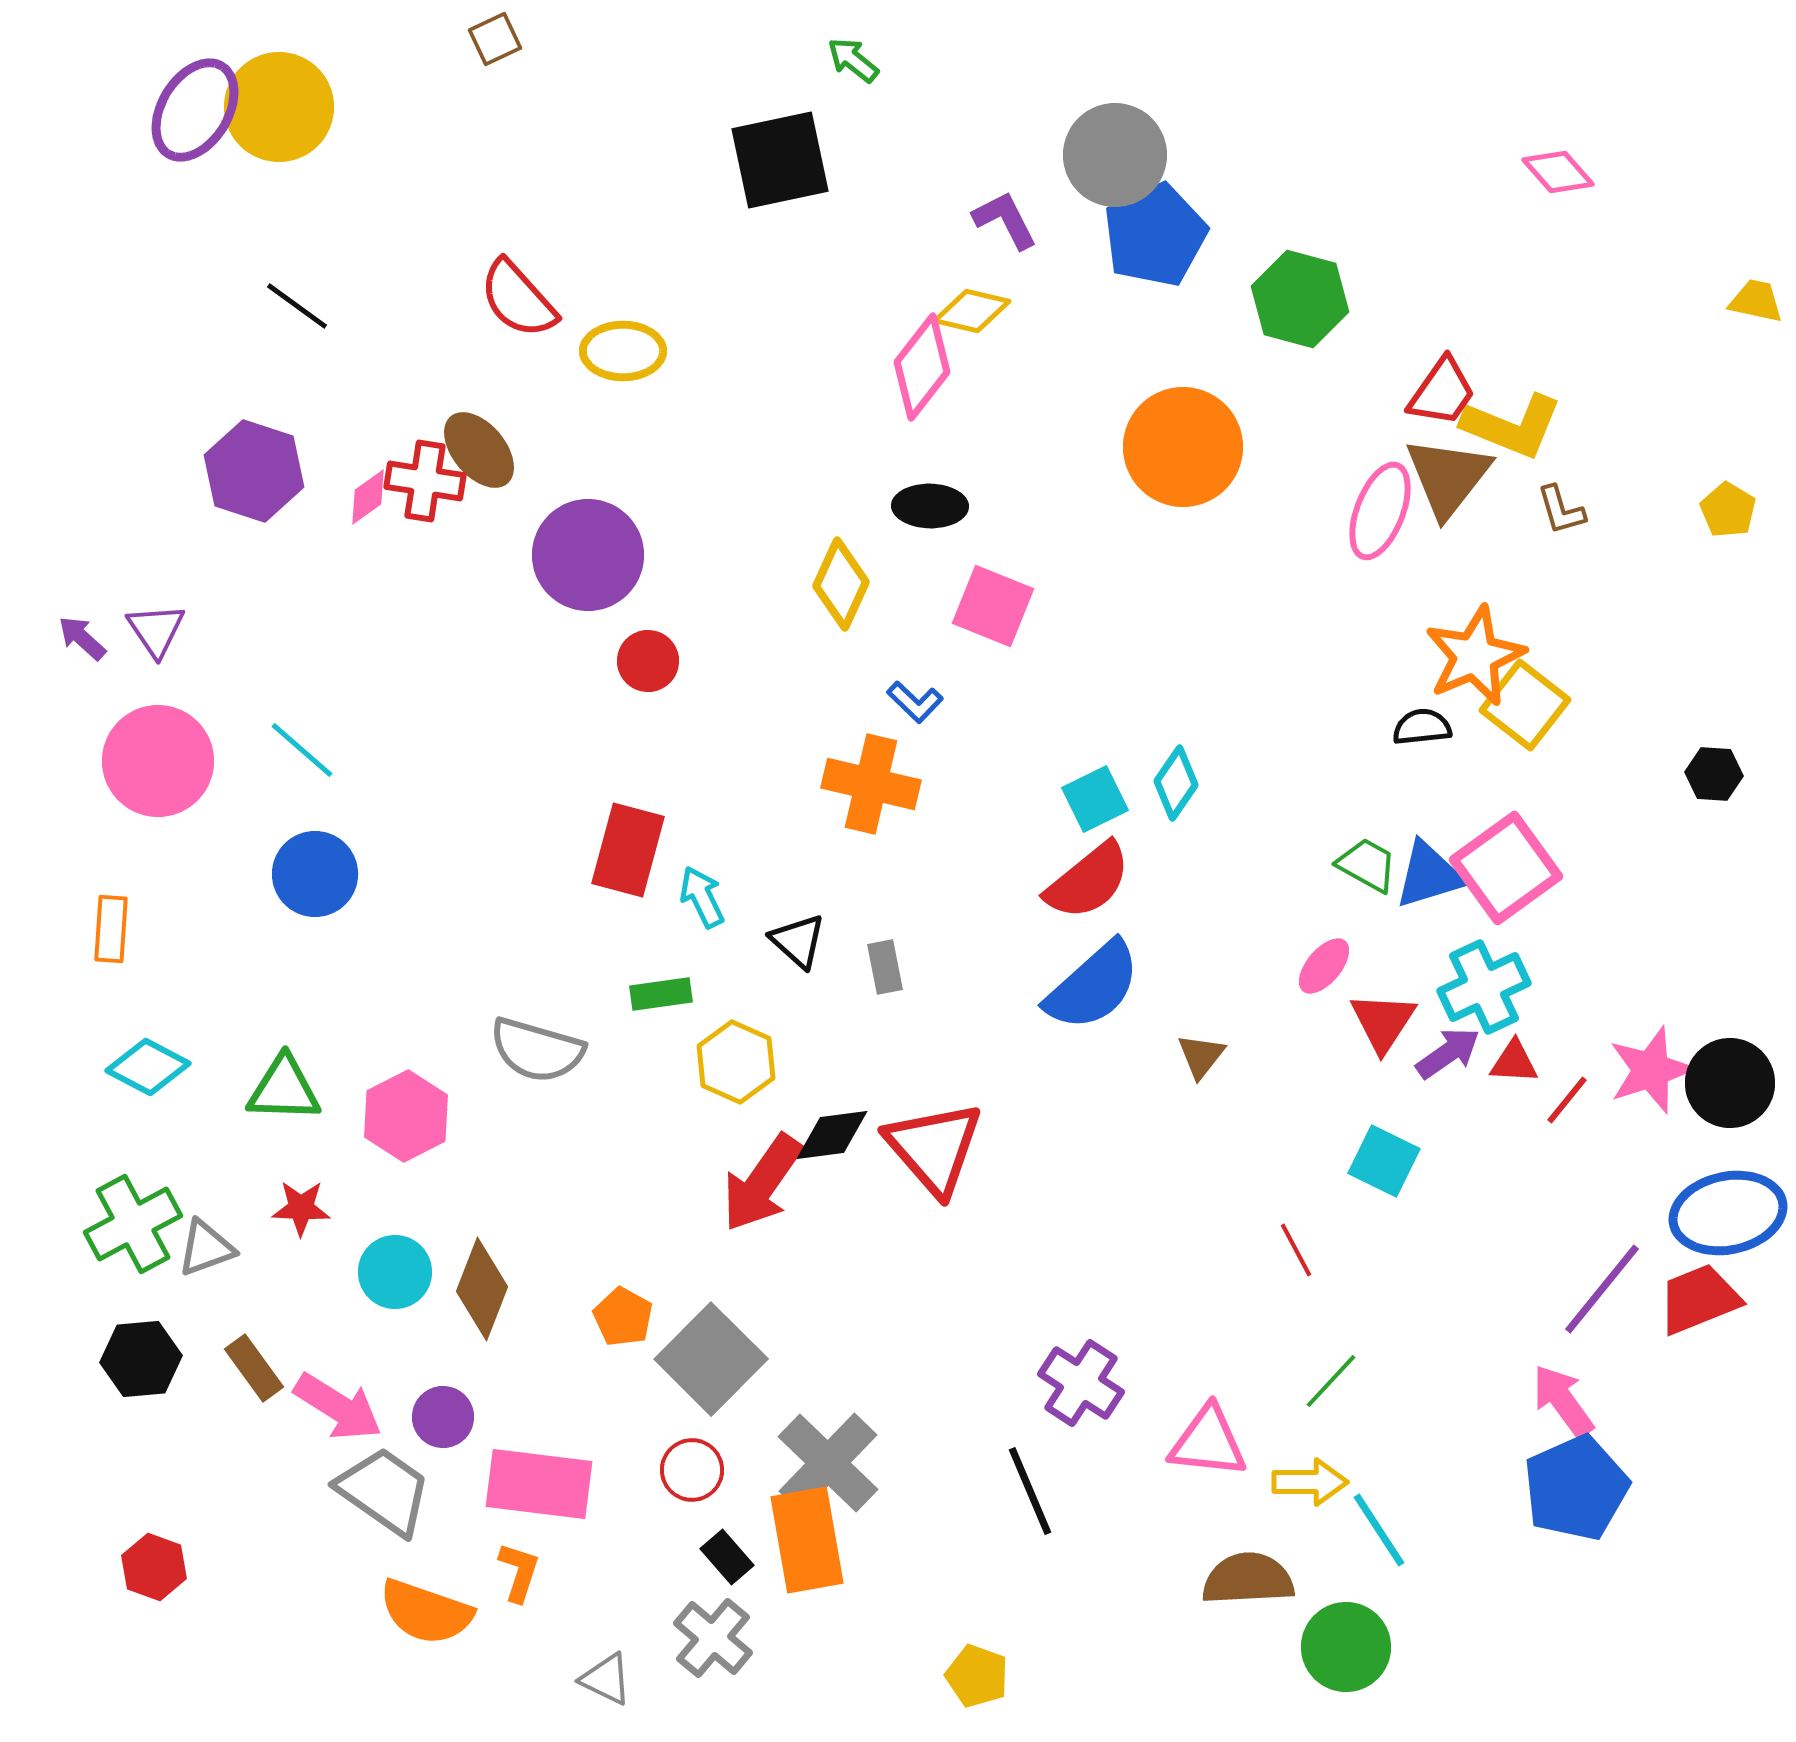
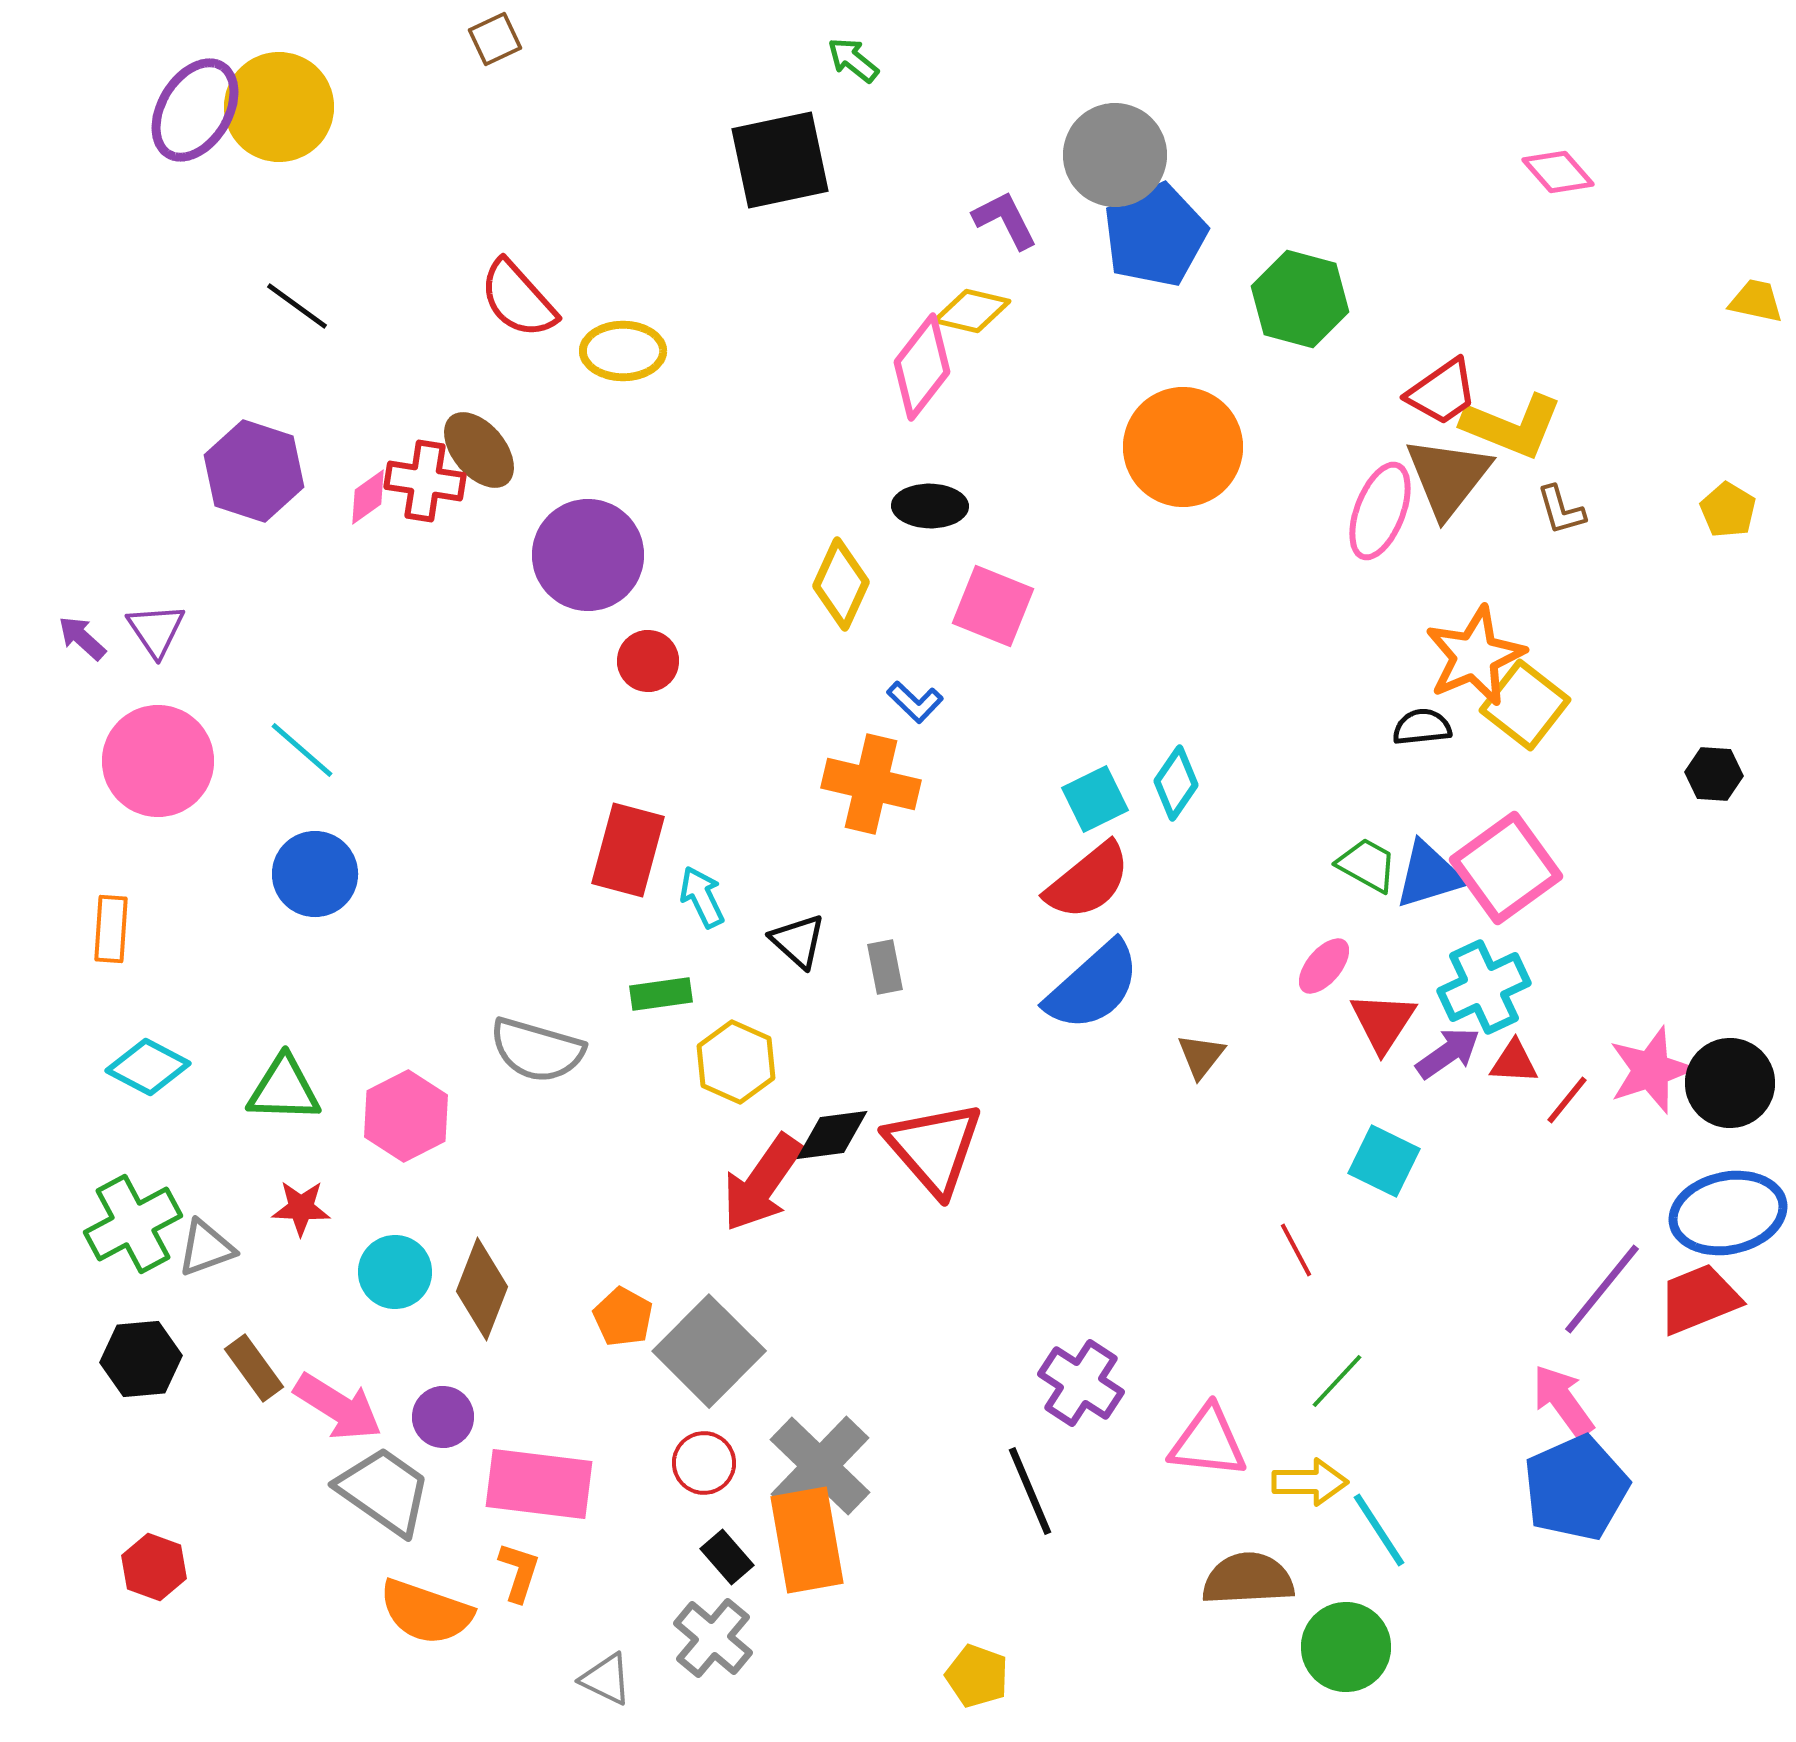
red trapezoid at (1442, 392): rotated 20 degrees clockwise
gray square at (711, 1359): moved 2 px left, 8 px up
green line at (1331, 1381): moved 6 px right
gray cross at (828, 1463): moved 8 px left, 3 px down
red circle at (692, 1470): moved 12 px right, 7 px up
